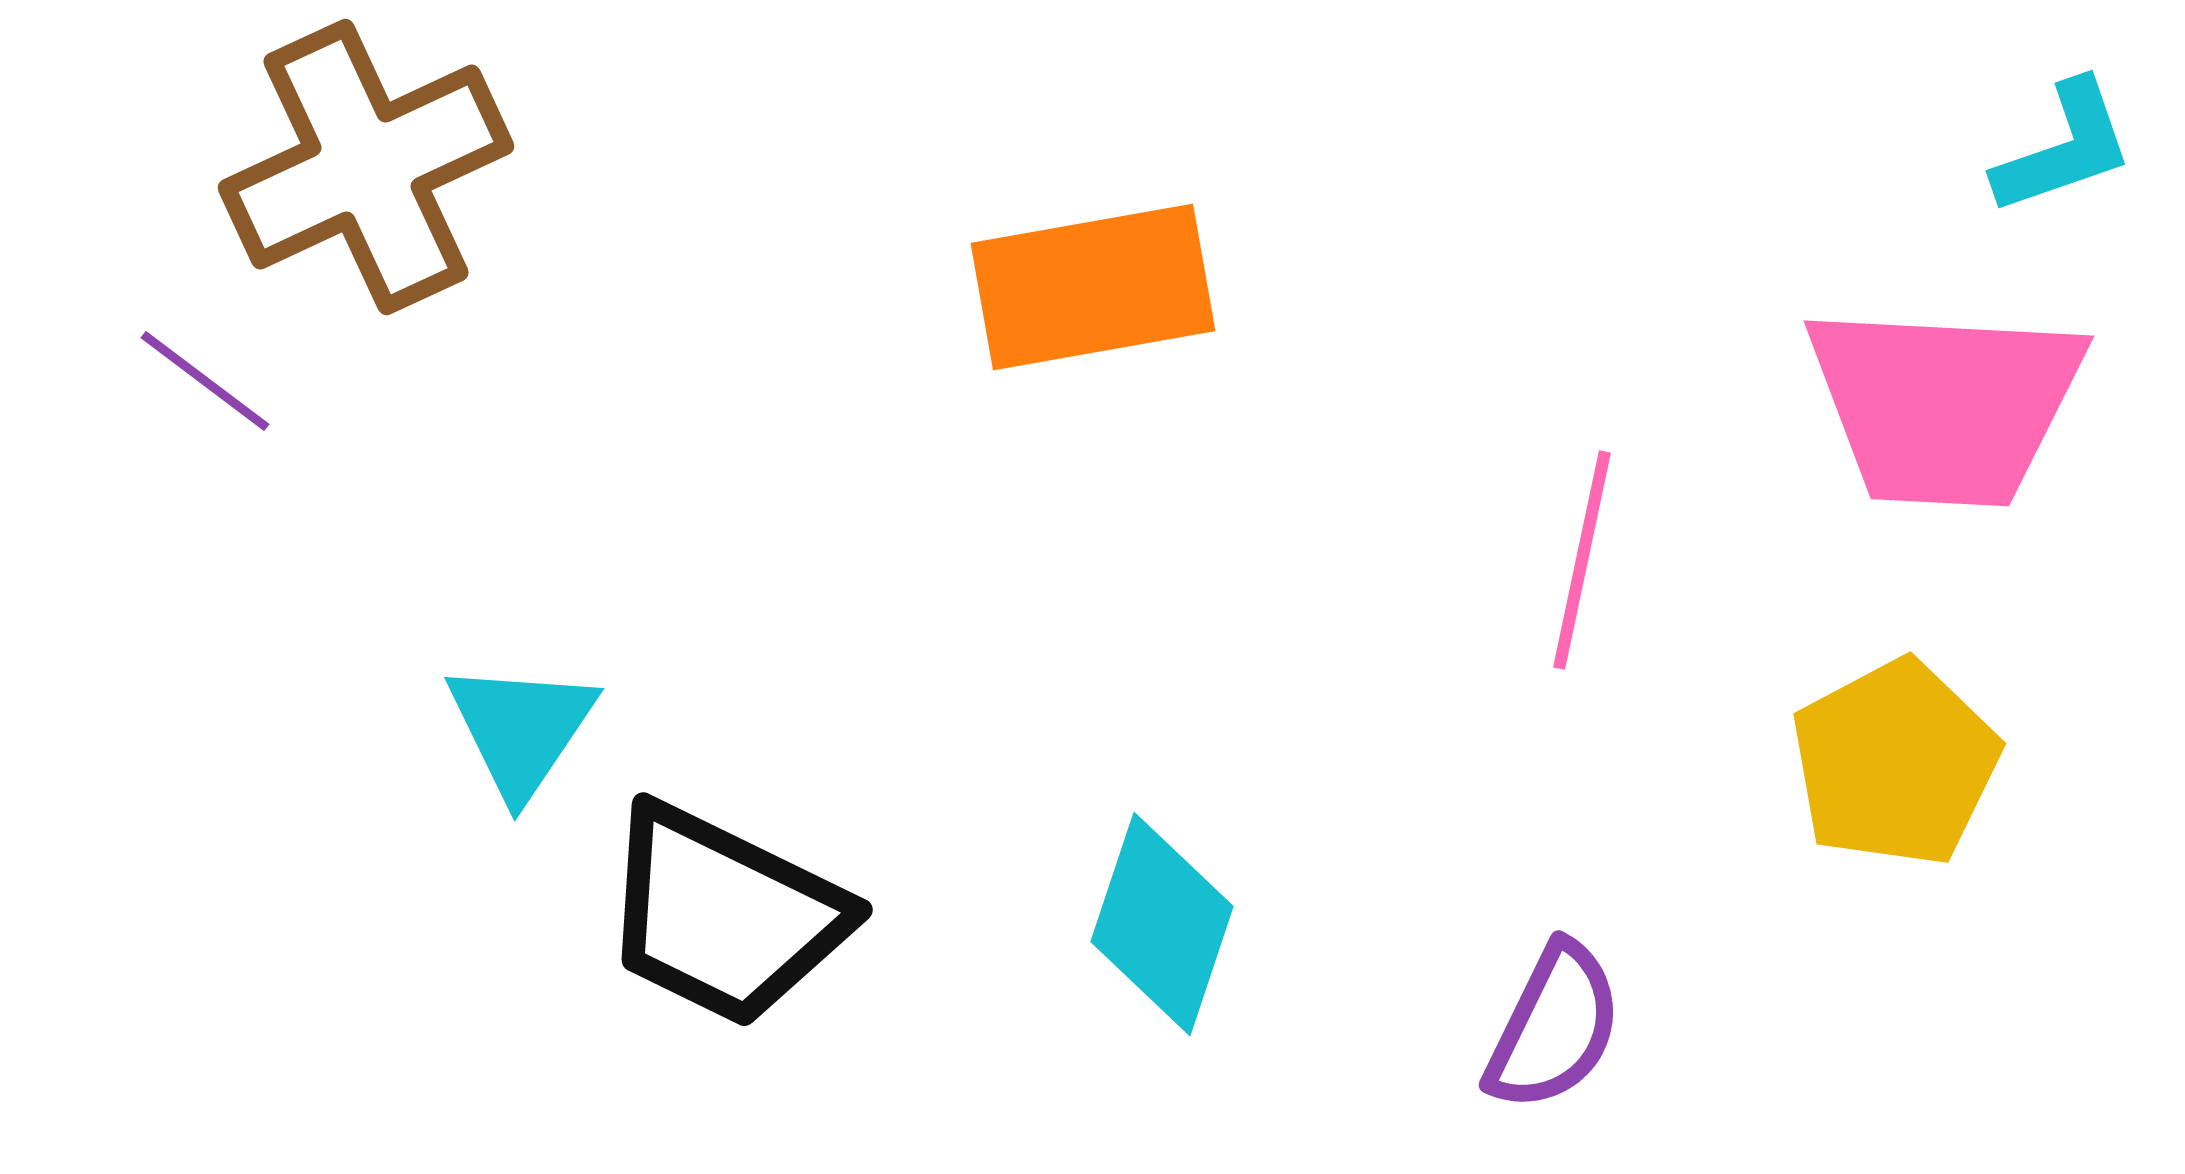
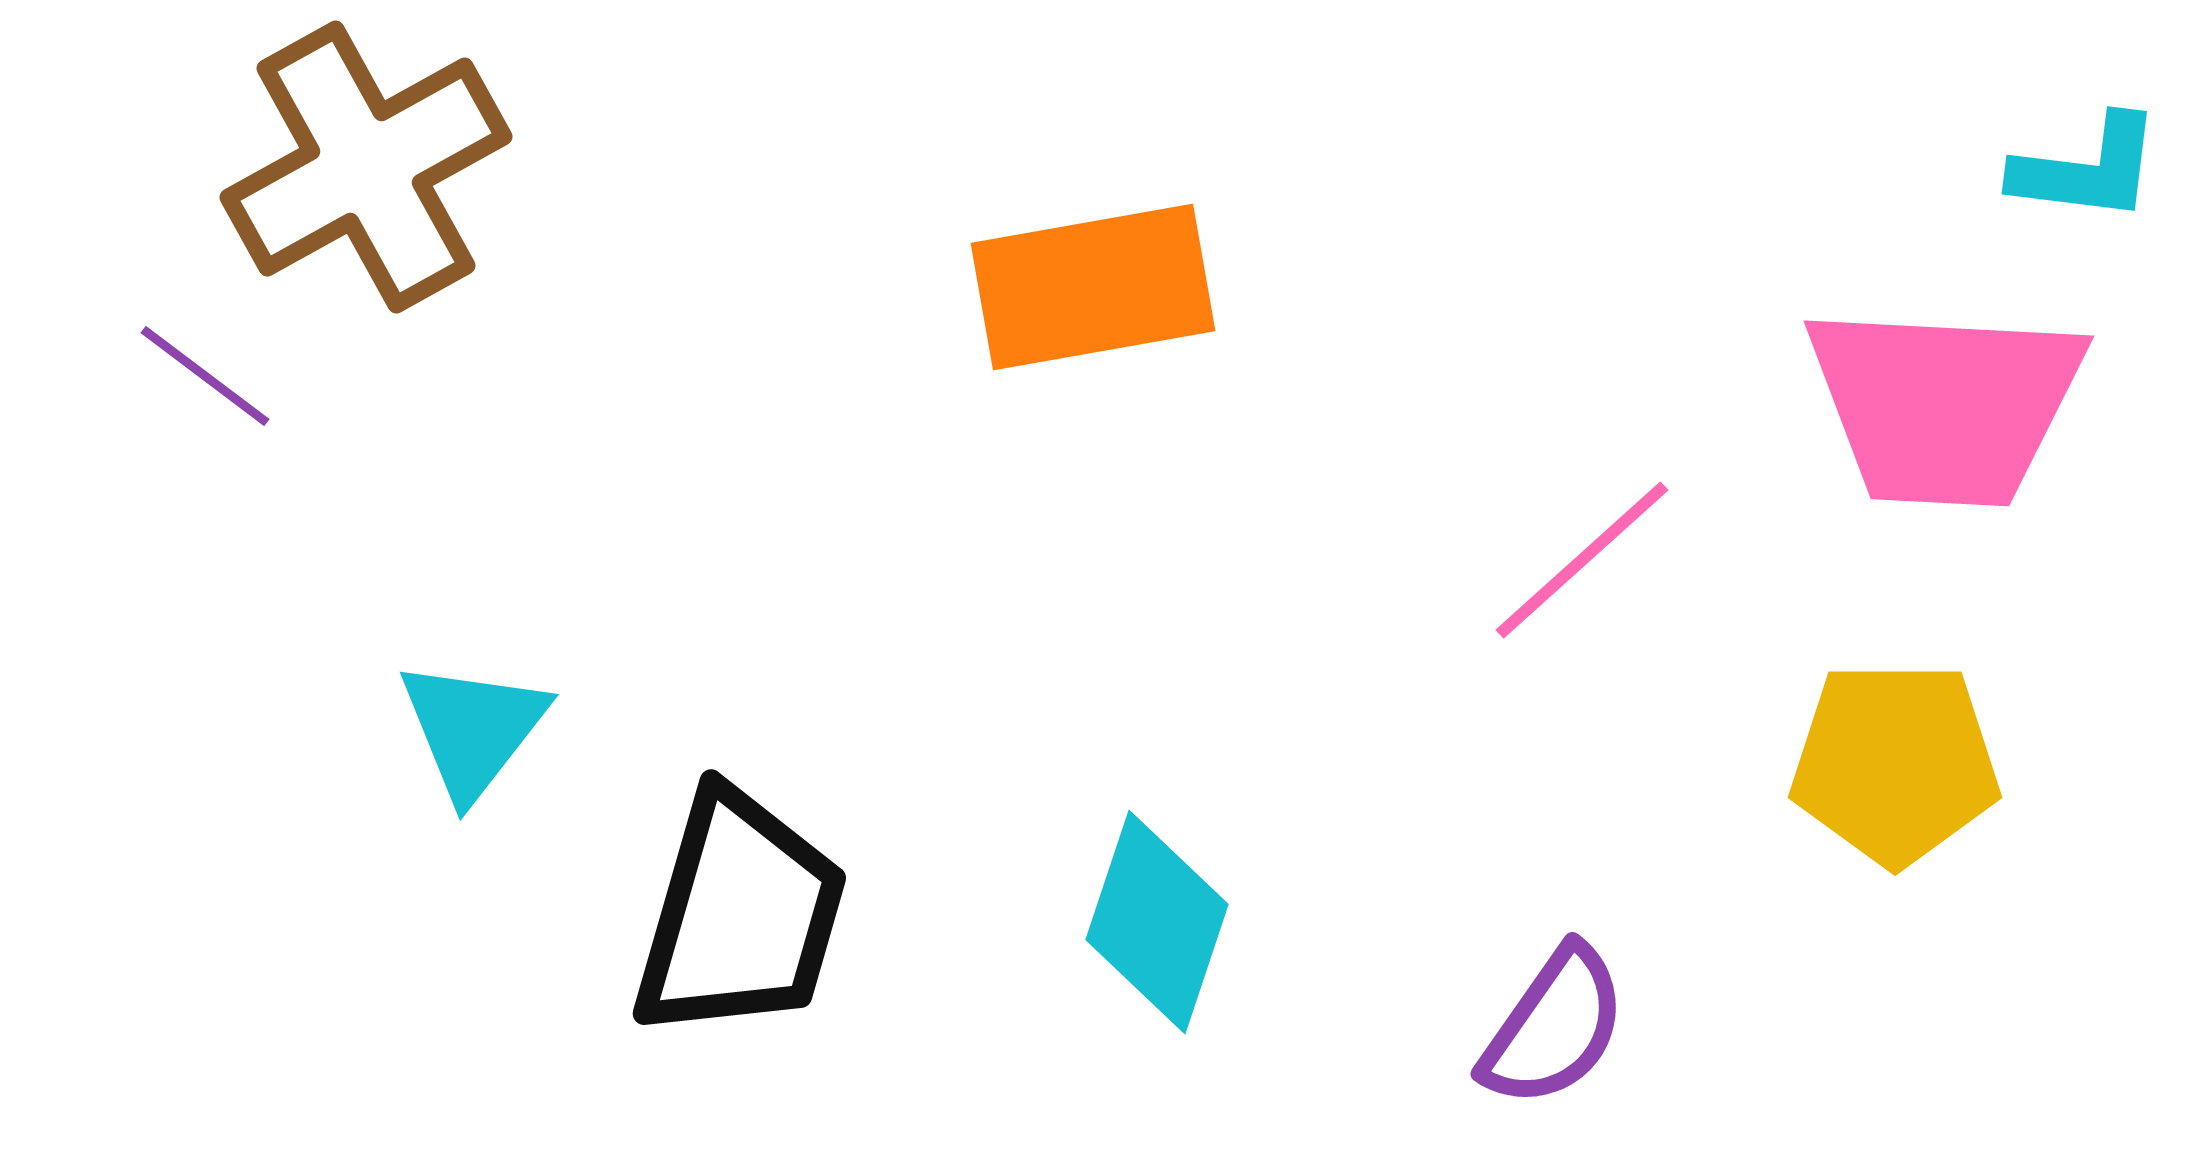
cyan L-shape: moved 23 px right, 21 px down; rotated 26 degrees clockwise
brown cross: rotated 4 degrees counterclockwise
purple line: moved 5 px up
pink line: rotated 36 degrees clockwise
cyan triangle: moved 48 px left; rotated 4 degrees clockwise
yellow pentagon: rotated 28 degrees clockwise
black trapezoid: moved 16 px right; rotated 100 degrees counterclockwise
cyan diamond: moved 5 px left, 2 px up
purple semicircle: rotated 9 degrees clockwise
